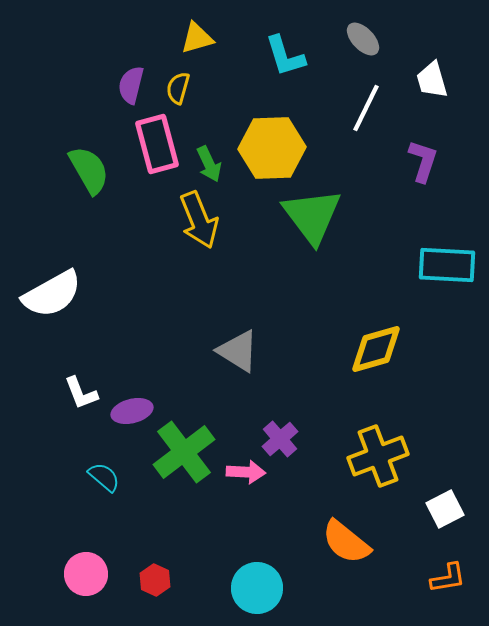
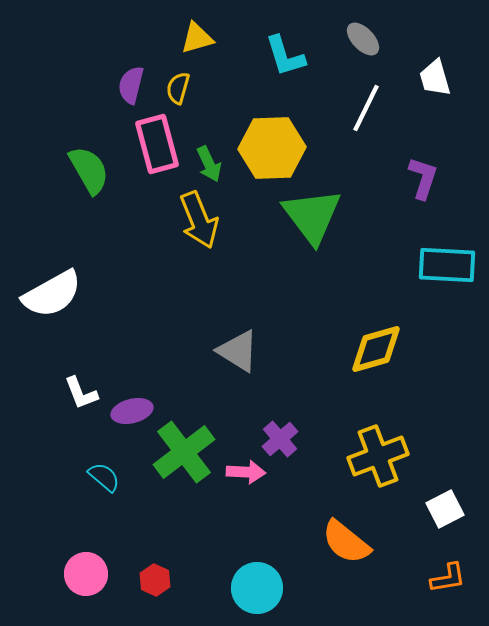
white trapezoid: moved 3 px right, 2 px up
purple L-shape: moved 17 px down
